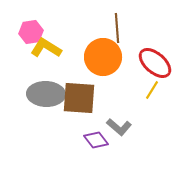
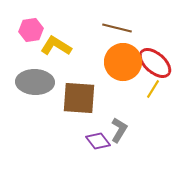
brown line: rotated 72 degrees counterclockwise
pink hexagon: moved 2 px up
yellow L-shape: moved 10 px right, 2 px up
orange circle: moved 20 px right, 5 px down
yellow line: moved 1 px right, 1 px up
gray ellipse: moved 11 px left, 12 px up
gray L-shape: moved 3 px down; rotated 100 degrees counterclockwise
purple diamond: moved 2 px right, 1 px down
